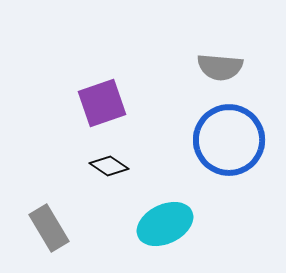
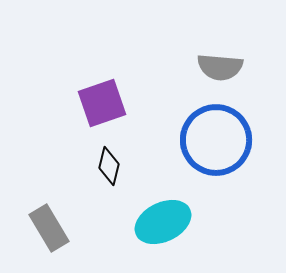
blue circle: moved 13 px left
black diamond: rotated 69 degrees clockwise
cyan ellipse: moved 2 px left, 2 px up
